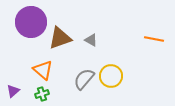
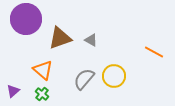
purple circle: moved 5 px left, 3 px up
orange line: moved 13 px down; rotated 18 degrees clockwise
yellow circle: moved 3 px right
green cross: rotated 32 degrees counterclockwise
